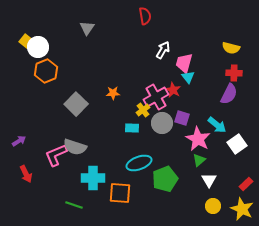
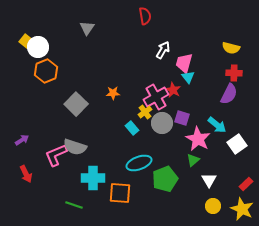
yellow cross: moved 2 px right, 2 px down
cyan rectangle: rotated 48 degrees clockwise
purple arrow: moved 3 px right, 1 px up
green triangle: moved 6 px left
